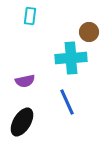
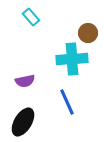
cyan rectangle: moved 1 px right, 1 px down; rotated 48 degrees counterclockwise
brown circle: moved 1 px left, 1 px down
cyan cross: moved 1 px right, 1 px down
black ellipse: moved 1 px right
